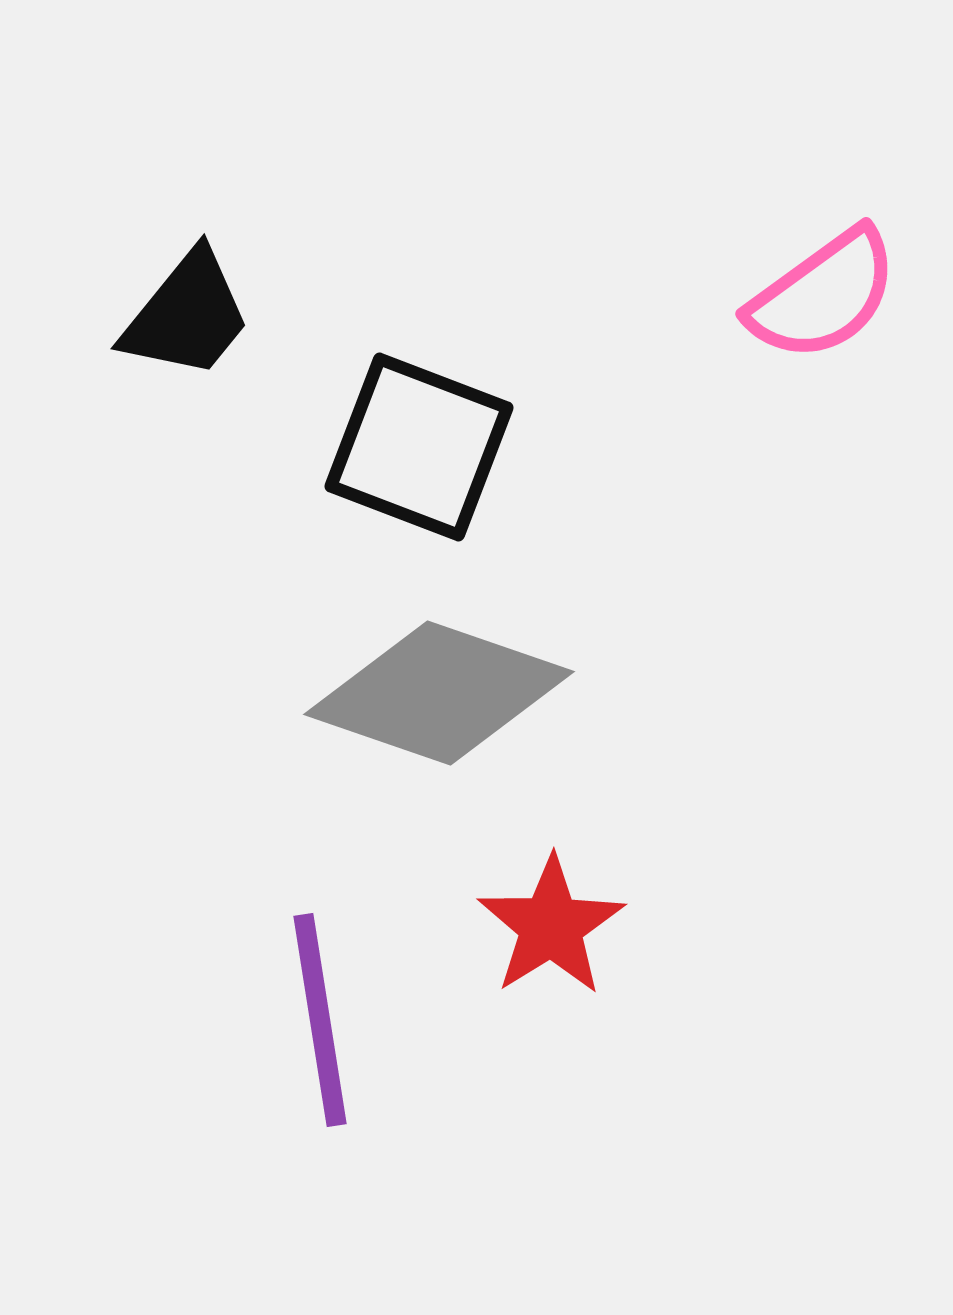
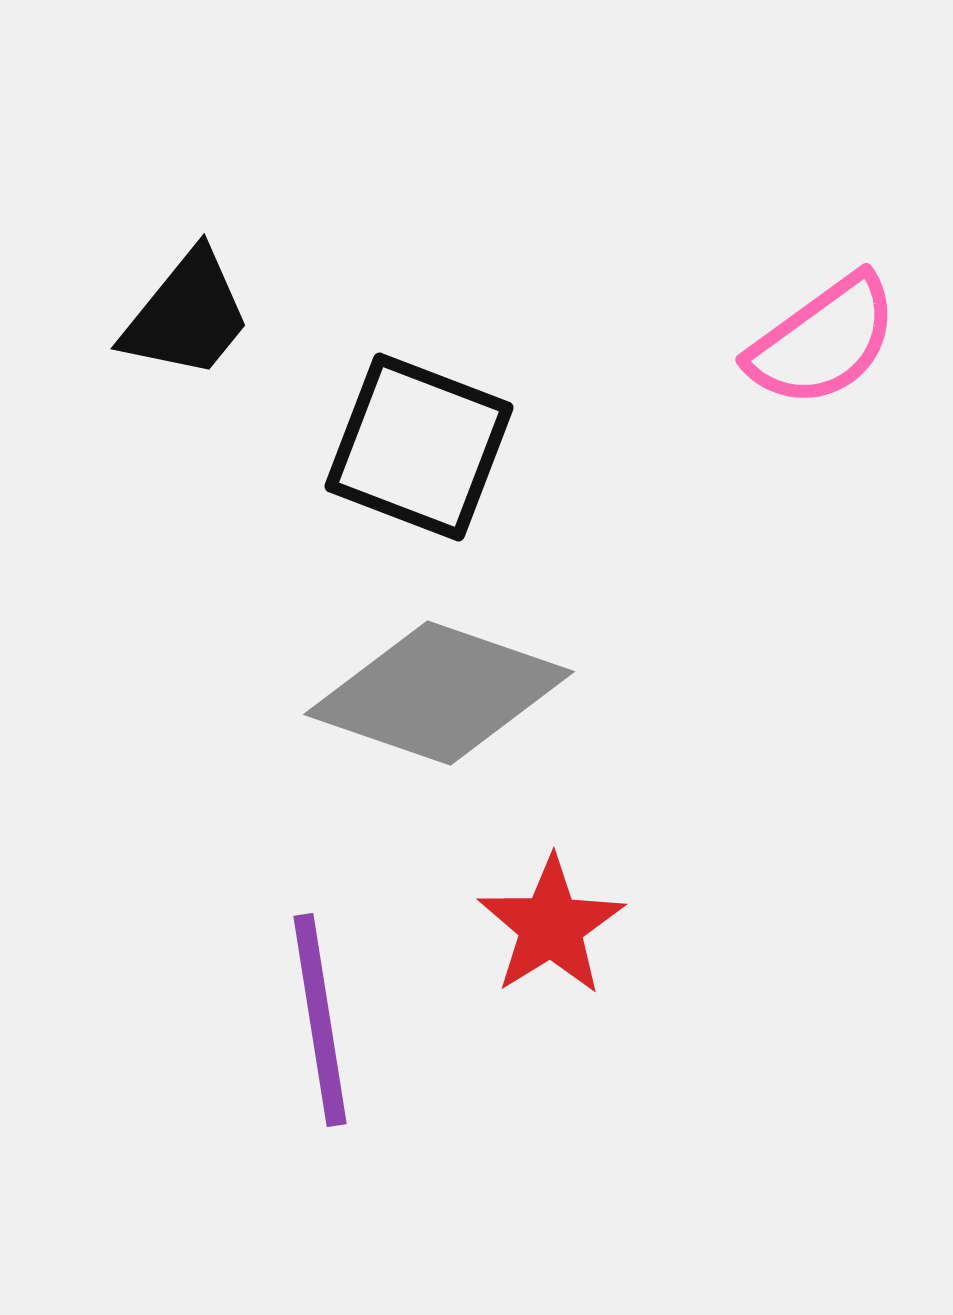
pink semicircle: moved 46 px down
